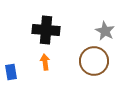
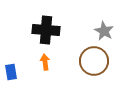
gray star: moved 1 px left
